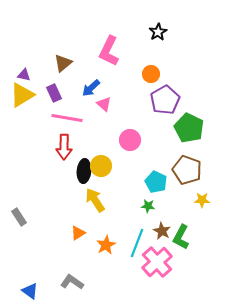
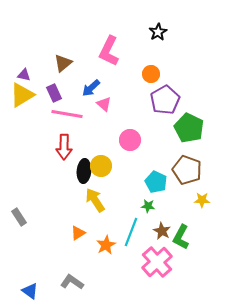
pink line: moved 4 px up
cyan line: moved 6 px left, 11 px up
